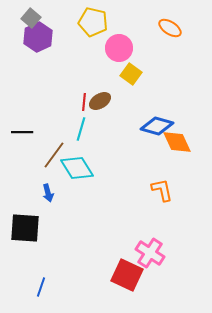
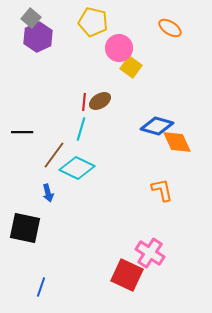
yellow square: moved 7 px up
cyan diamond: rotated 32 degrees counterclockwise
black square: rotated 8 degrees clockwise
